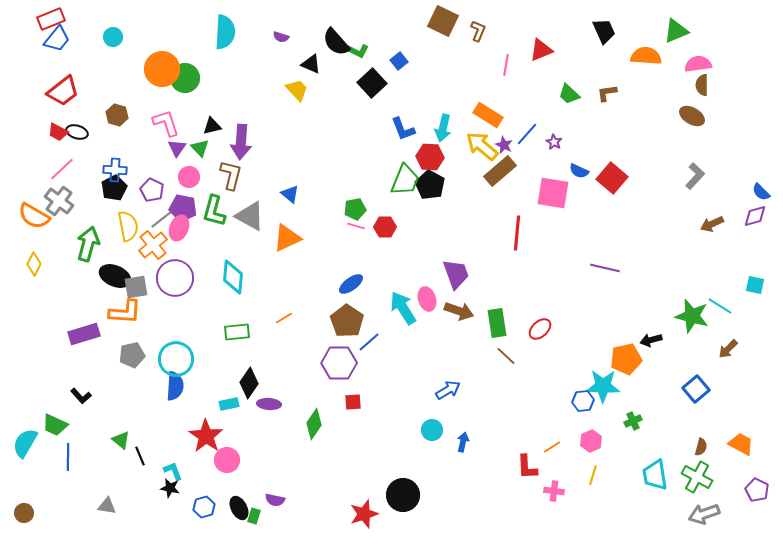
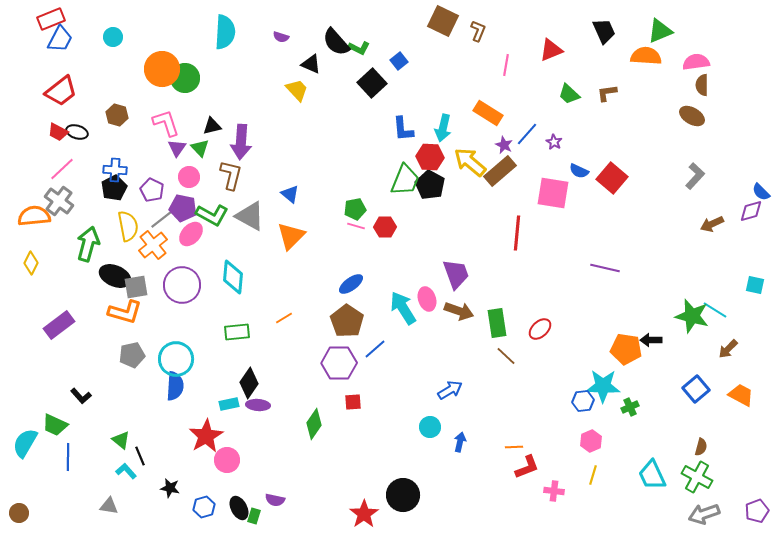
green triangle at (676, 31): moved 16 px left
blue trapezoid at (57, 39): moved 3 px right; rotated 12 degrees counterclockwise
red triangle at (541, 50): moved 10 px right
green L-shape at (358, 51): moved 1 px right, 3 px up
pink semicircle at (698, 64): moved 2 px left, 2 px up
red trapezoid at (63, 91): moved 2 px left
orange rectangle at (488, 115): moved 2 px up
blue L-shape at (403, 129): rotated 16 degrees clockwise
yellow arrow at (482, 146): moved 12 px left, 16 px down
green L-shape at (214, 211): moved 2 px left, 4 px down; rotated 76 degrees counterclockwise
orange semicircle at (34, 216): rotated 144 degrees clockwise
purple diamond at (755, 216): moved 4 px left, 5 px up
pink ellipse at (179, 228): moved 12 px right, 6 px down; rotated 20 degrees clockwise
orange triangle at (287, 238): moved 4 px right, 2 px up; rotated 20 degrees counterclockwise
yellow diamond at (34, 264): moved 3 px left, 1 px up
purple circle at (175, 278): moved 7 px right, 7 px down
cyan line at (720, 306): moved 5 px left, 4 px down
orange L-shape at (125, 312): rotated 12 degrees clockwise
purple rectangle at (84, 334): moved 25 px left, 9 px up; rotated 20 degrees counterclockwise
black arrow at (651, 340): rotated 15 degrees clockwise
blue line at (369, 342): moved 6 px right, 7 px down
orange pentagon at (626, 359): moved 10 px up; rotated 20 degrees clockwise
blue arrow at (448, 390): moved 2 px right
purple ellipse at (269, 404): moved 11 px left, 1 px down
green cross at (633, 421): moved 3 px left, 14 px up
cyan circle at (432, 430): moved 2 px left, 3 px up
red star at (206, 436): rotated 8 degrees clockwise
blue arrow at (463, 442): moved 3 px left
orange trapezoid at (741, 444): moved 49 px up
orange line at (552, 447): moved 38 px left; rotated 30 degrees clockwise
red L-shape at (527, 467): rotated 108 degrees counterclockwise
cyan L-shape at (173, 471): moved 47 px left; rotated 20 degrees counterclockwise
cyan trapezoid at (655, 475): moved 3 px left; rotated 16 degrees counterclockwise
purple pentagon at (757, 490): moved 21 px down; rotated 25 degrees clockwise
gray triangle at (107, 506): moved 2 px right
brown circle at (24, 513): moved 5 px left
red star at (364, 514): rotated 16 degrees counterclockwise
